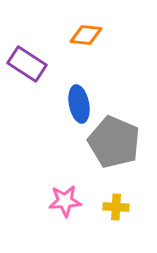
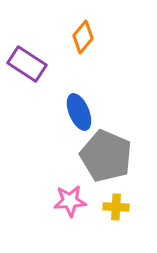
orange diamond: moved 3 px left, 2 px down; rotated 56 degrees counterclockwise
blue ellipse: moved 8 px down; rotated 12 degrees counterclockwise
gray pentagon: moved 8 px left, 14 px down
pink star: moved 5 px right
